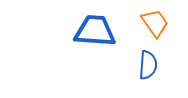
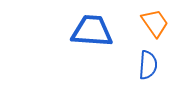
blue trapezoid: moved 3 px left
